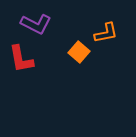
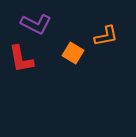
orange L-shape: moved 3 px down
orange square: moved 6 px left, 1 px down; rotated 10 degrees counterclockwise
